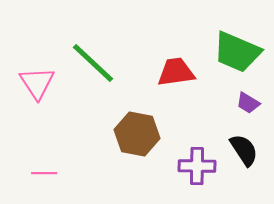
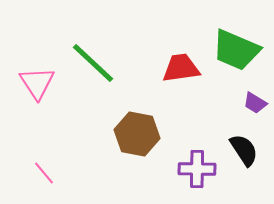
green trapezoid: moved 1 px left, 2 px up
red trapezoid: moved 5 px right, 4 px up
purple trapezoid: moved 7 px right
purple cross: moved 3 px down
pink line: rotated 50 degrees clockwise
